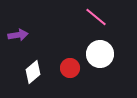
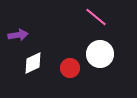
white diamond: moved 9 px up; rotated 15 degrees clockwise
